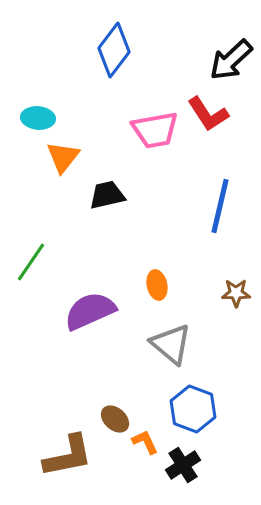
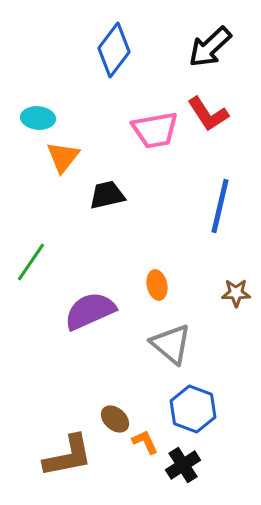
black arrow: moved 21 px left, 13 px up
